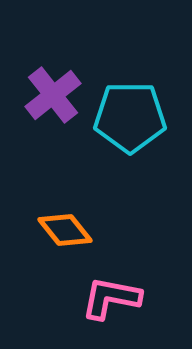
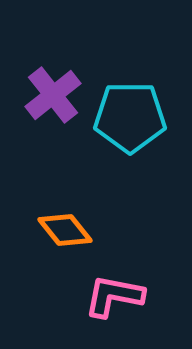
pink L-shape: moved 3 px right, 2 px up
